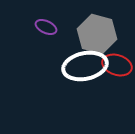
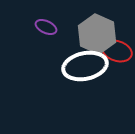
gray hexagon: rotated 9 degrees clockwise
red ellipse: moved 14 px up
